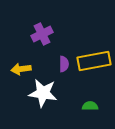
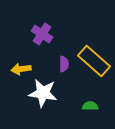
purple cross: rotated 30 degrees counterclockwise
yellow rectangle: rotated 52 degrees clockwise
